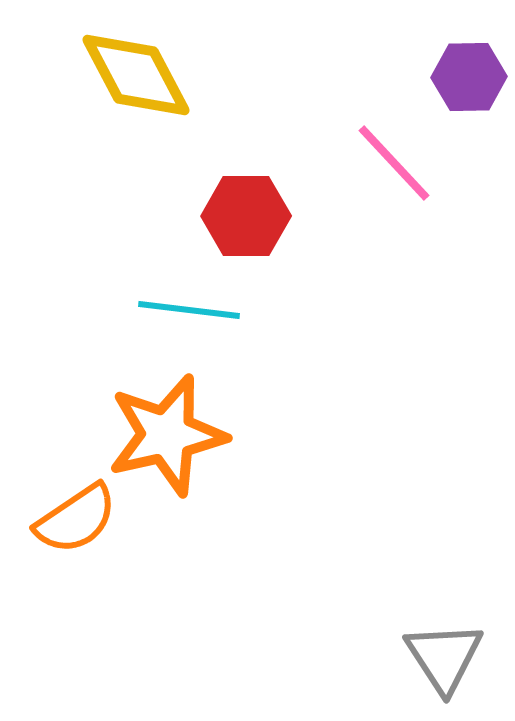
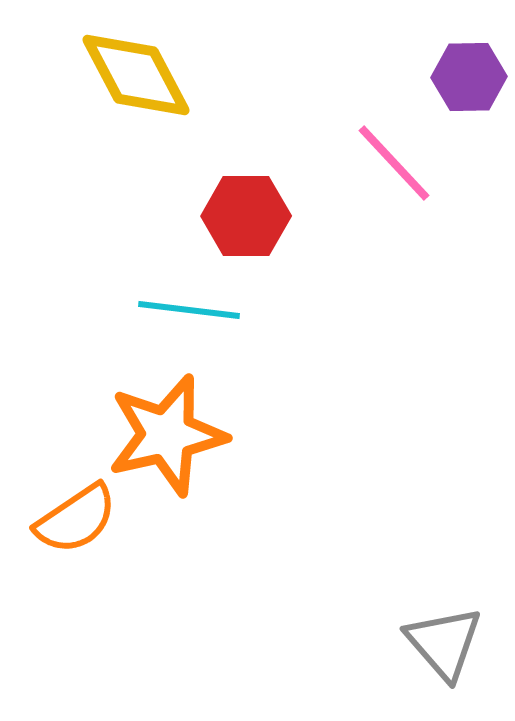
gray triangle: moved 14 px up; rotated 8 degrees counterclockwise
